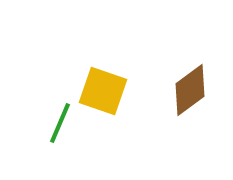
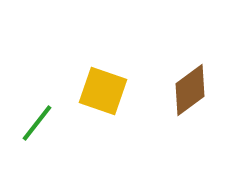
green line: moved 23 px left; rotated 15 degrees clockwise
